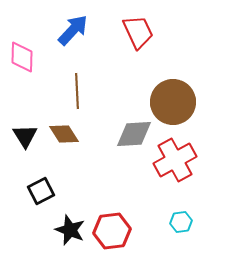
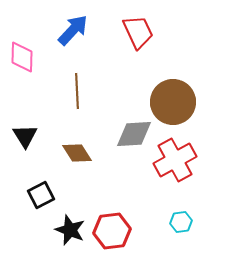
brown diamond: moved 13 px right, 19 px down
black square: moved 4 px down
